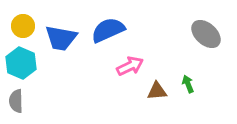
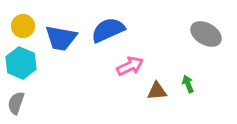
gray ellipse: rotated 12 degrees counterclockwise
gray semicircle: moved 2 px down; rotated 20 degrees clockwise
